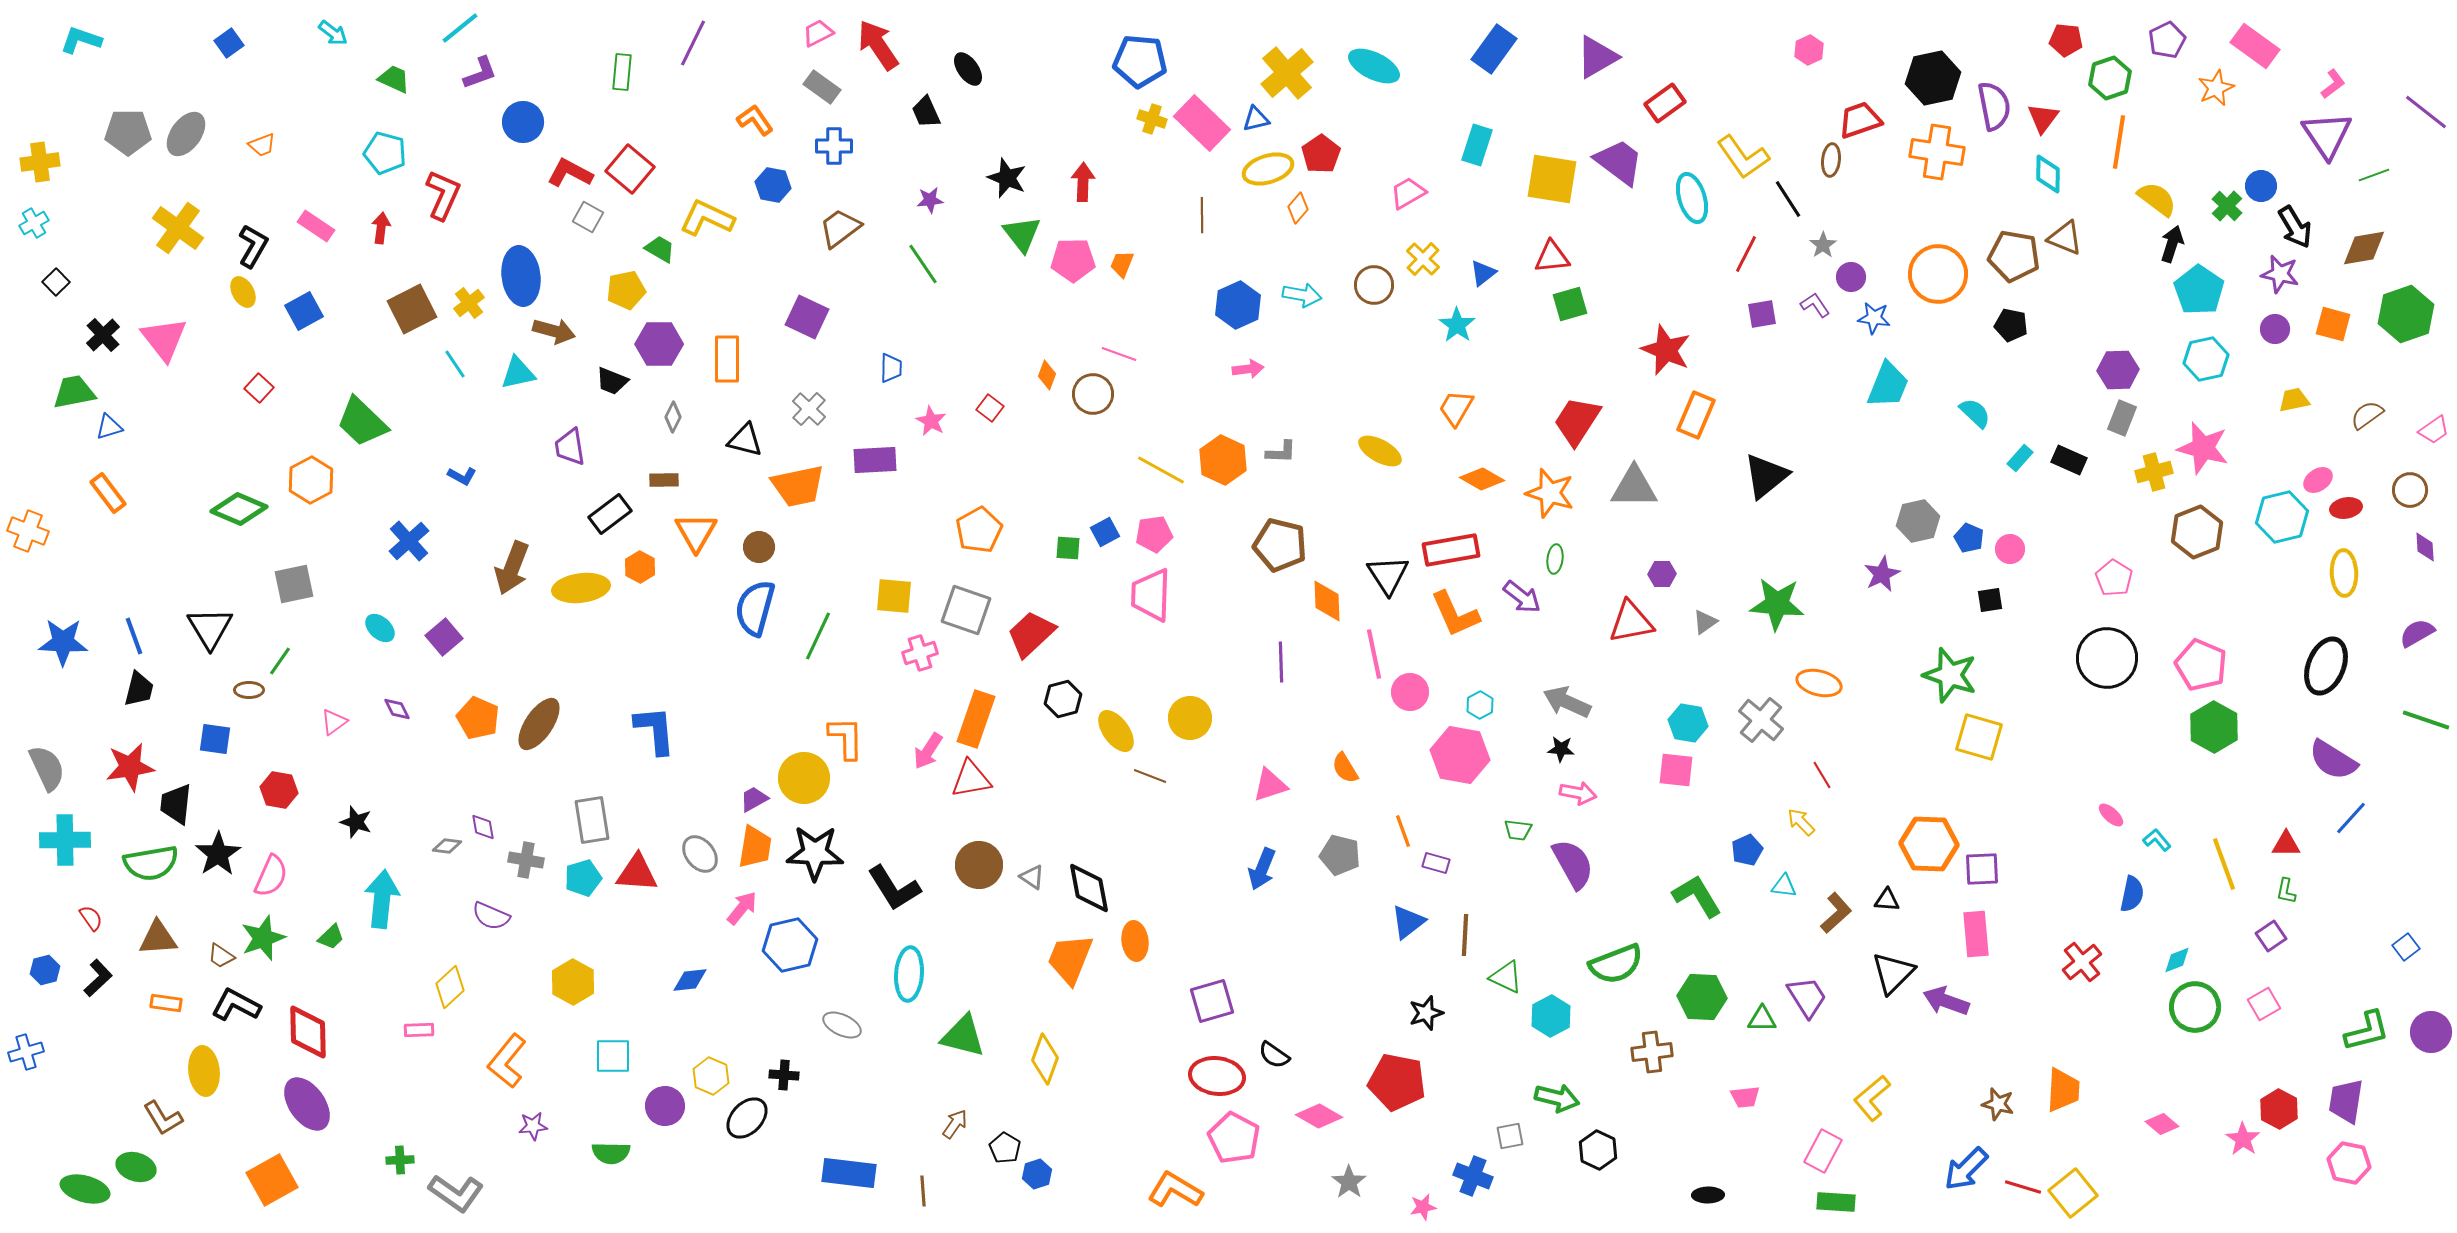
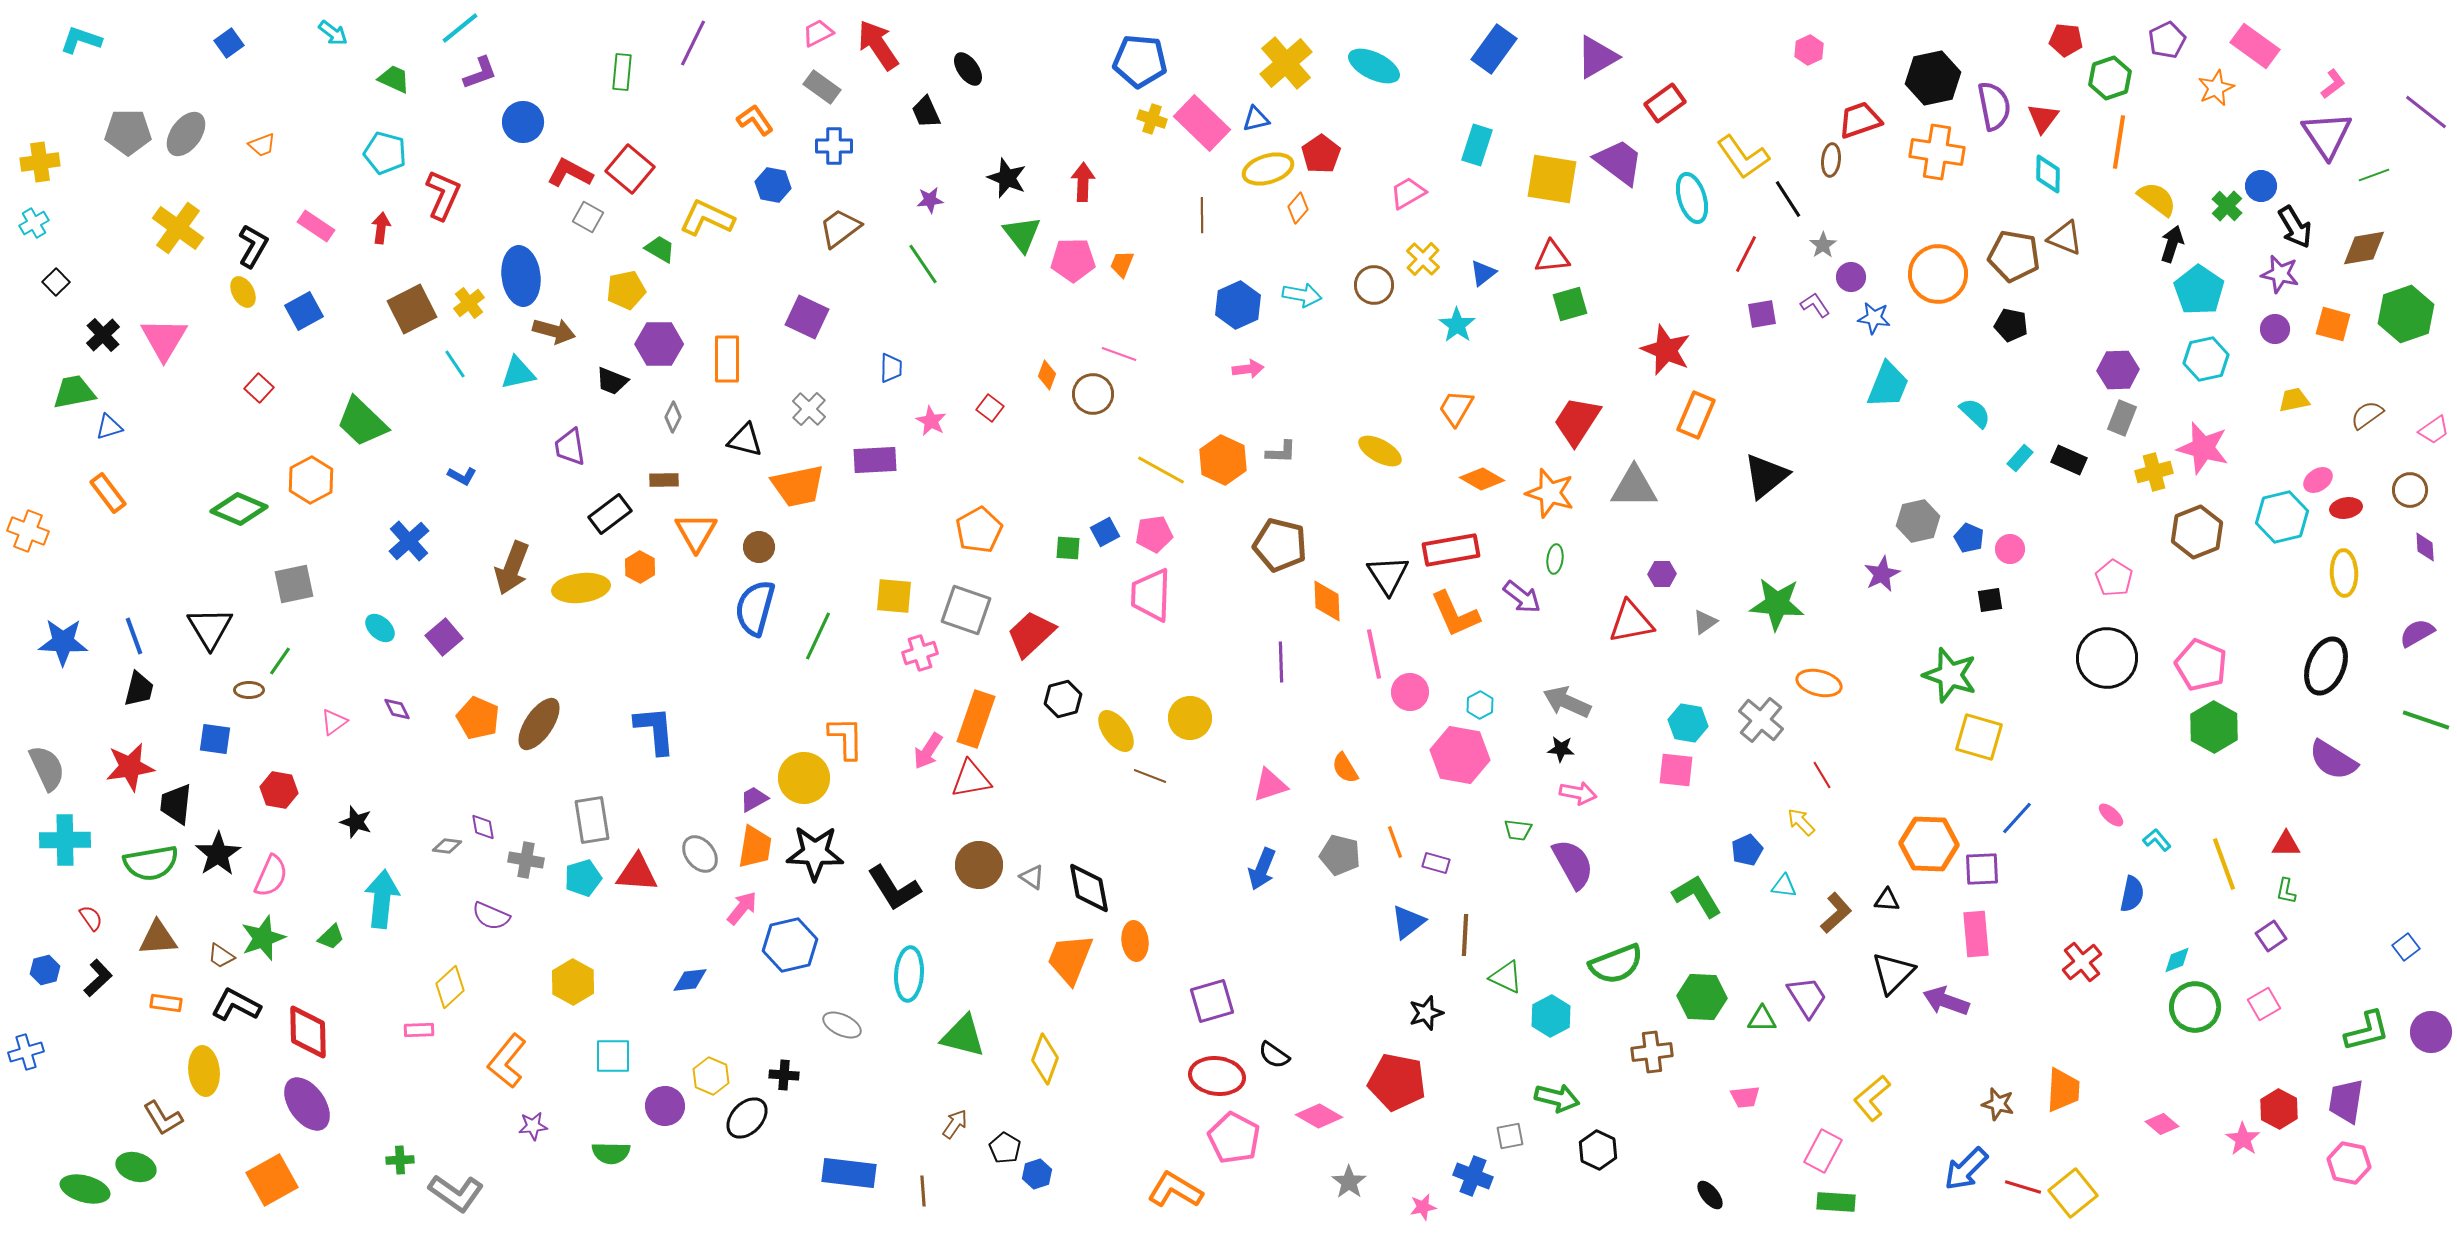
yellow cross at (1287, 73): moved 1 px left, 10 px up
pink triangle at (164, 339): rotated 9 degrees clockwise
blue line at (2351, 818): moved 334 px left
orange line at (1403, 831): moved 8 px left, 11 px down
black ellipse at (1708, 1195): moved 2 px right; rotated 52 degrees clockwise
